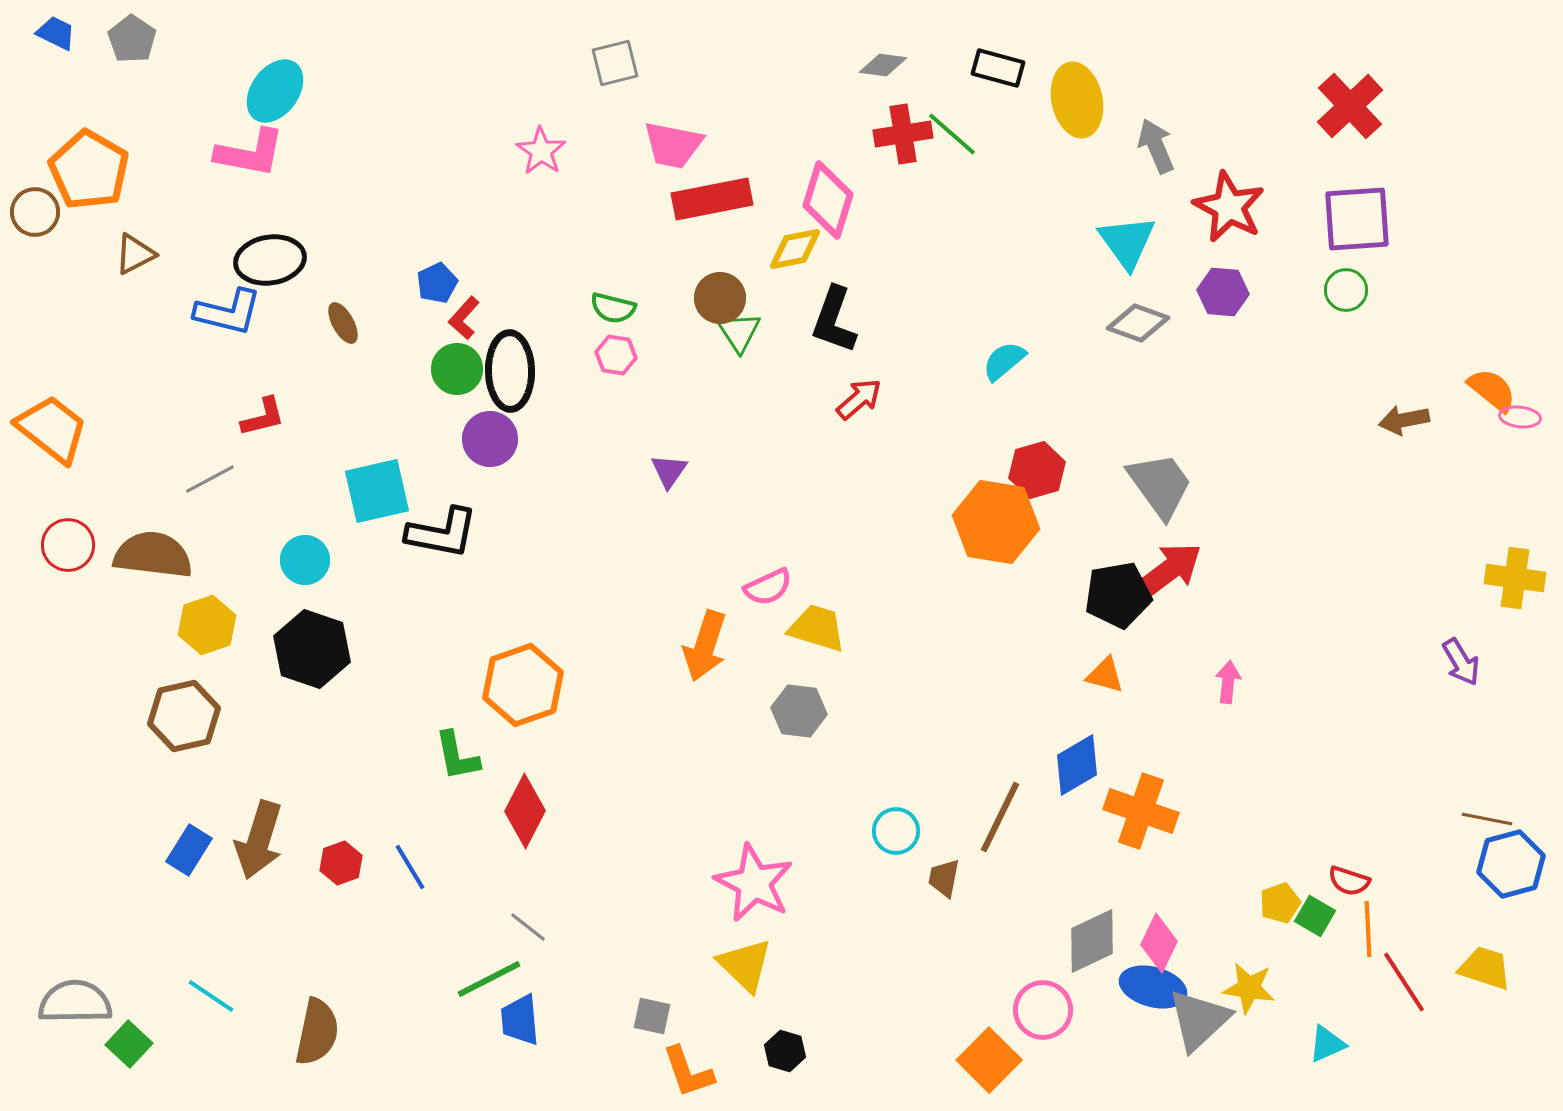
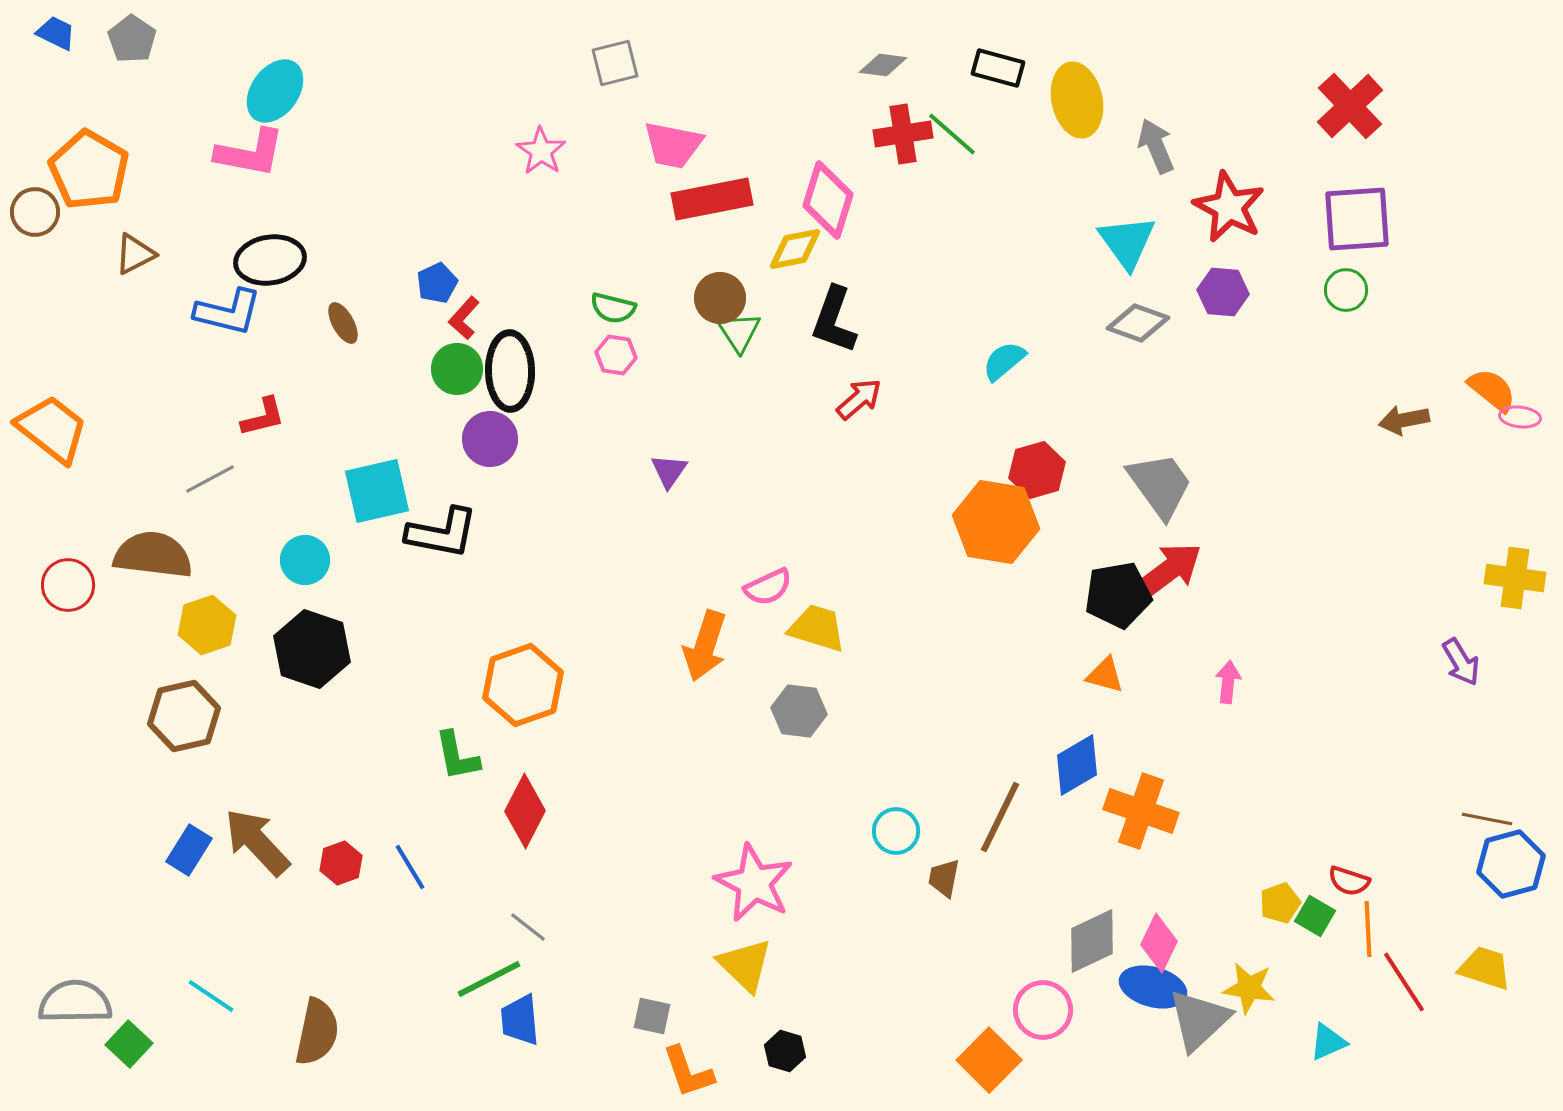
red circle at (68, 545): moved 40 px down
brown arrow at (259, 840): moved 2 px left, 2 px down; rotated 120 degrees clockwise
cyan triangle at (1327, 1044): moved 1 px right, 2 px up
